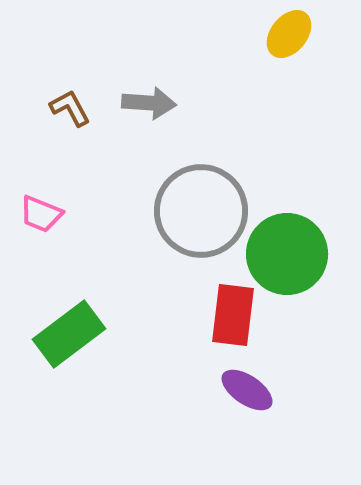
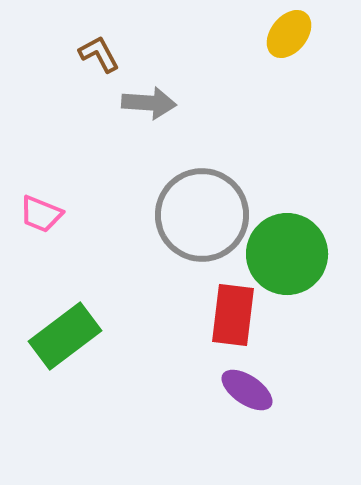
brown L-shape: moved 29 px right, 54 px up
gray circle: moved 1 px right, 4 px down
green rectangle: moved 4 px left, 2 px down
